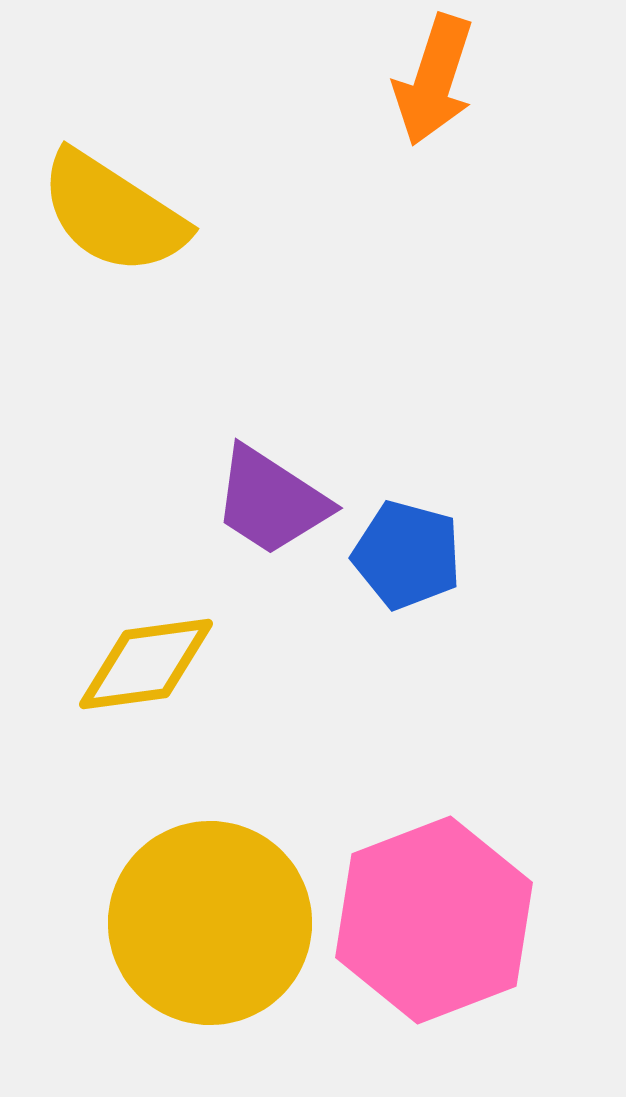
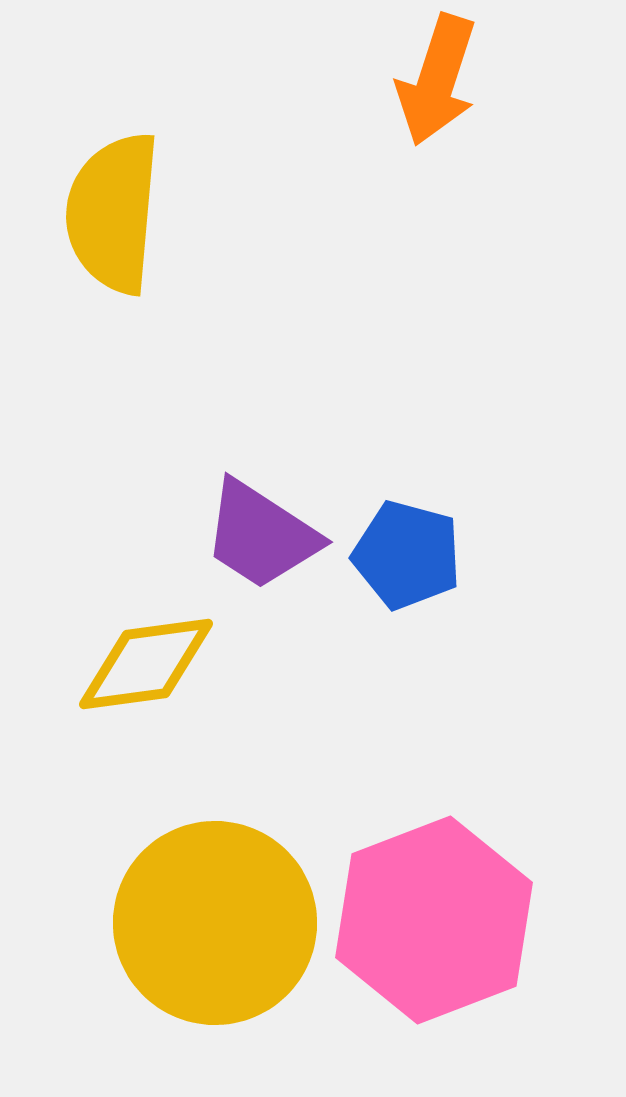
orange arrow: moved 3 px right
yellow semicircle: rotated 62 degrees clockwise
purple trapezoid: moved 10 px left, 34 px down
yellow circle: moved 5 px right
